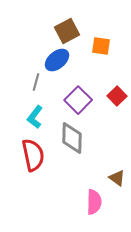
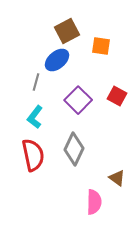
red square: rotated 18 degrees counterclockwise
gray diamond: moved 2 px right, 11 px down; rotated 24 degrees clockwise
